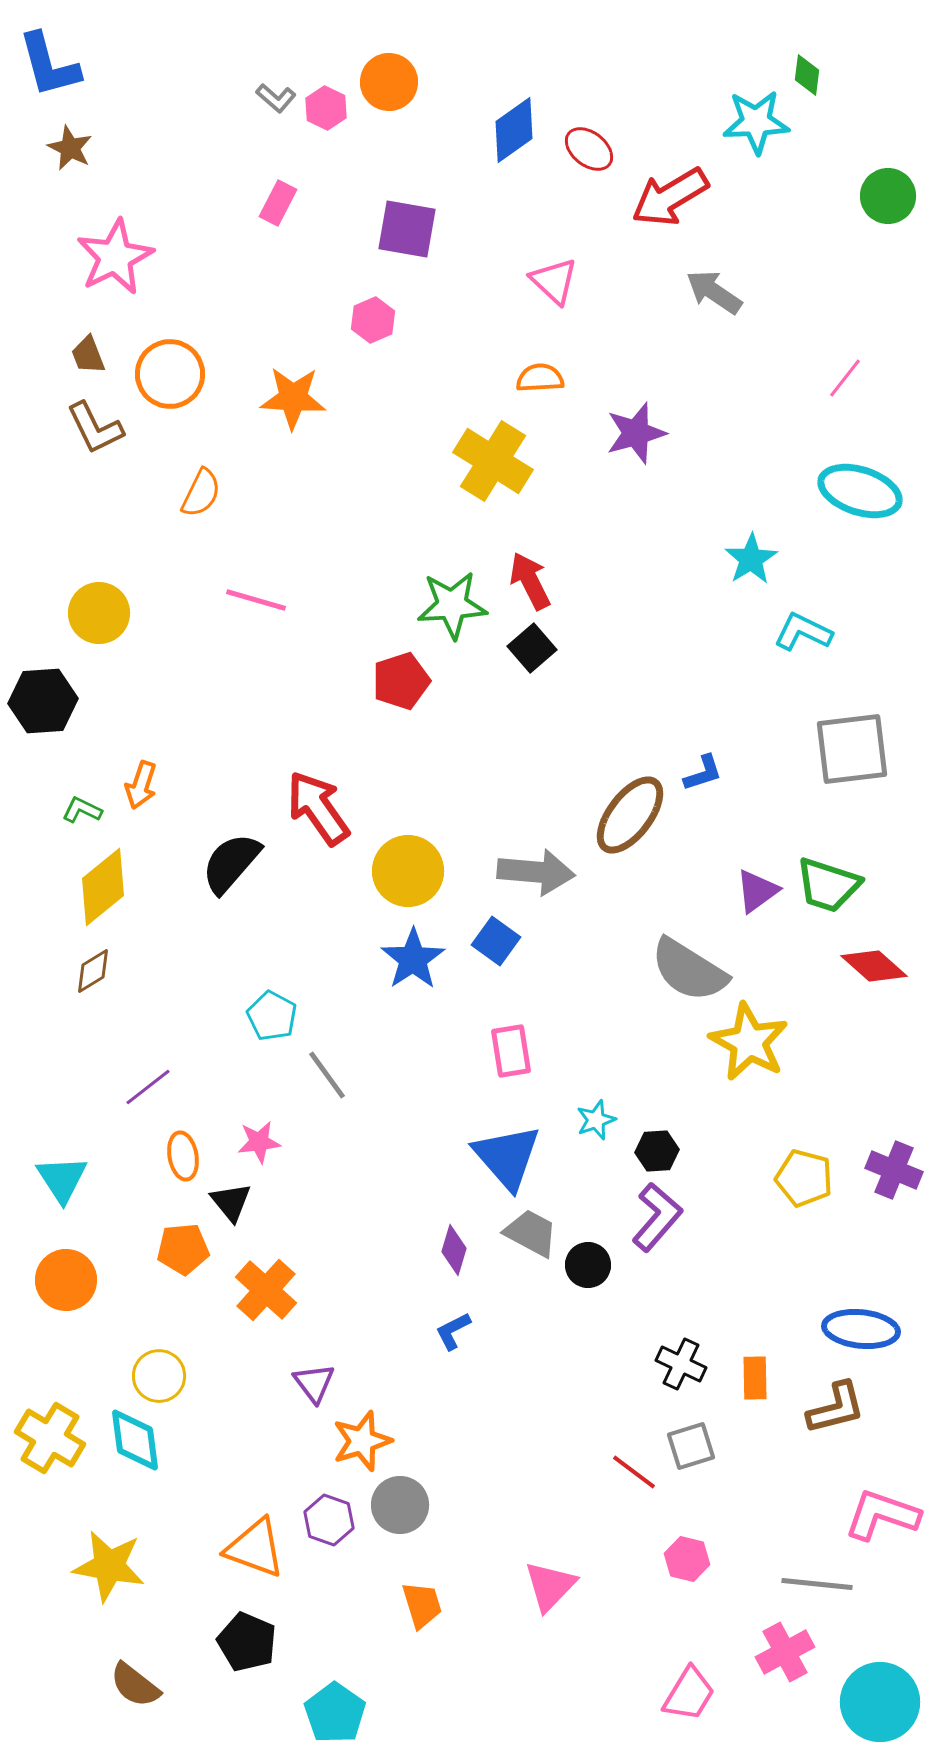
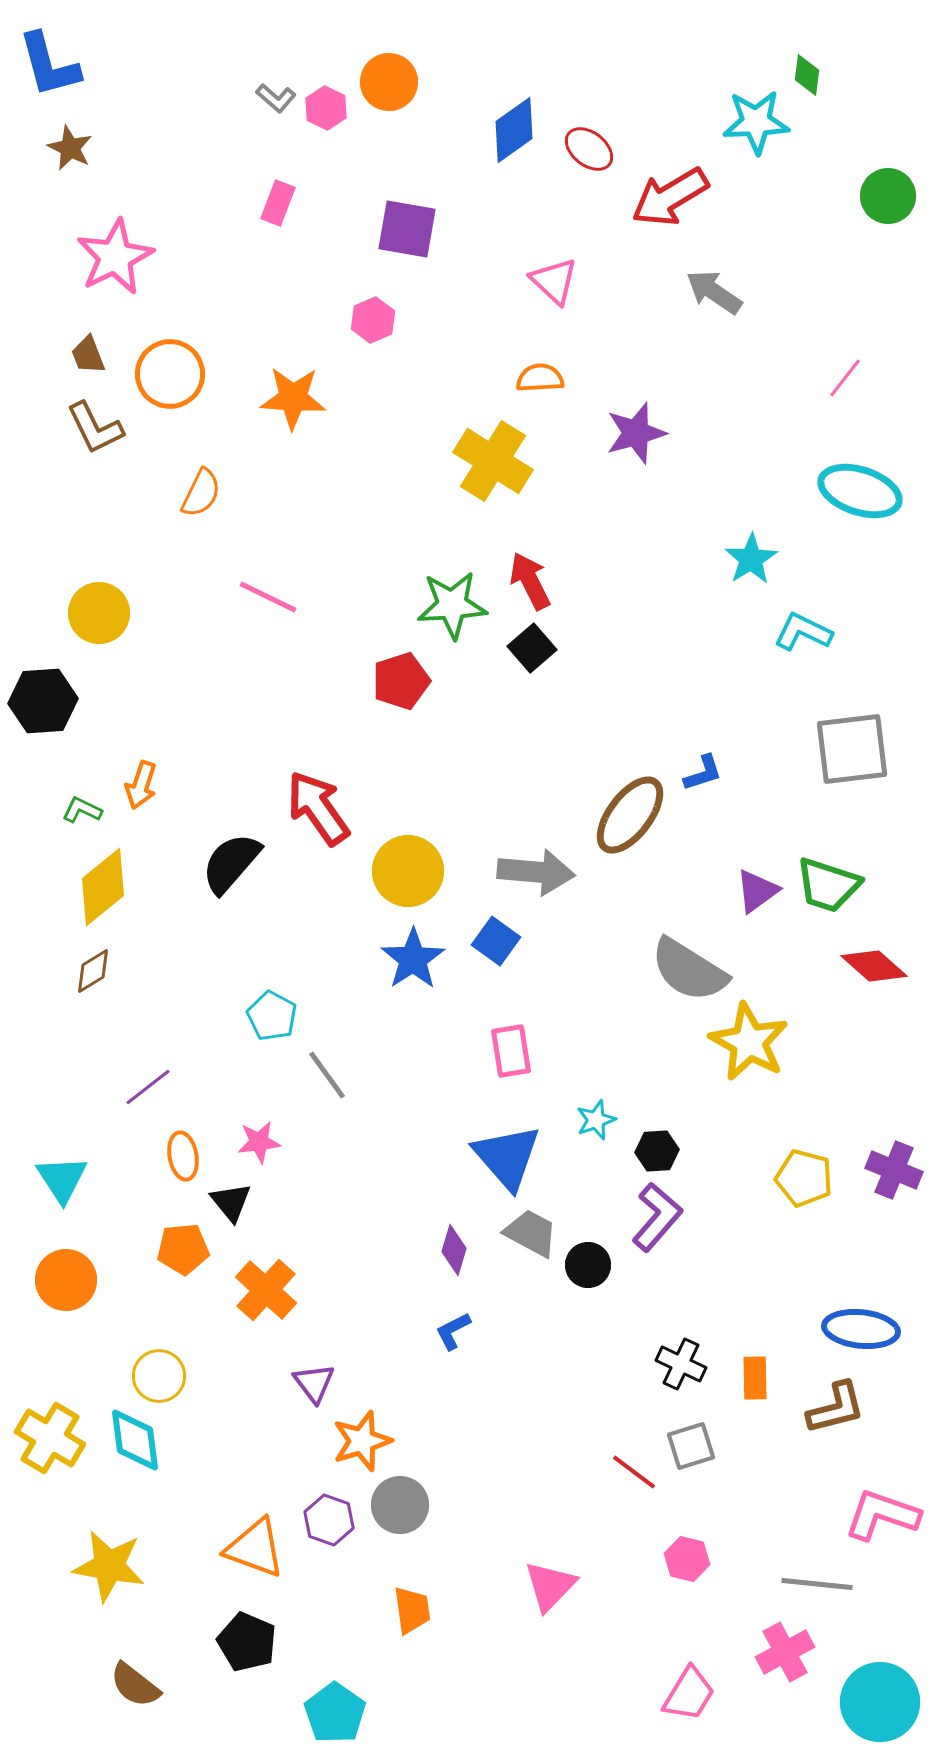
pink rectangle at (278, 203): rotated 6 degrees counterclockwise
pink line at (256, 600): moved 12 px right, 3 px up; rotated 10 degrees clockwise
orange trapezoid at (422, 1605): moved 10 px left, 5 px down; rotated 9 degrees clockwise
